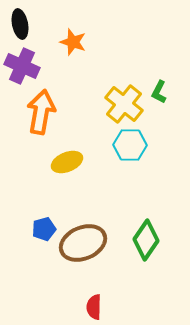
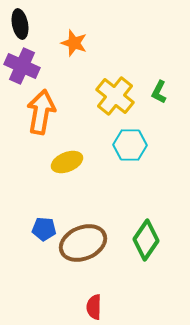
orange star: moved 1 px right, 1 px down
yellow cross: moved 9 px left, 8 px up
blue pentagon: rotated 20 degrees clockwise
